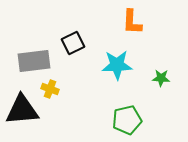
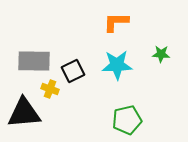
orange L-shape: moved 16 px left; rotated 88 degrees clockwise
black square: moved 28 px down
gray rectangle: rotated 8 degrees clockwise
green star: moved 24 px up
black triangle: moved 2 px right, 3 px down
